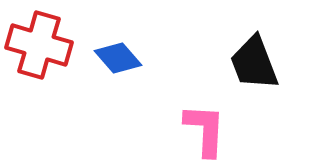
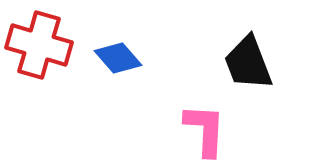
black trapezoid: moved 6 px left
